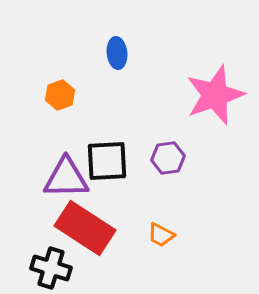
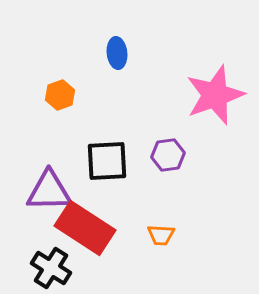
purple hexagon: moved 3 px up
purple triangle: moved 17 px left, 13 px down
orange trapezoid: rotated 24 degrees counterclockwise
black cross: rotated 15 degrees clockwise
